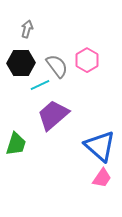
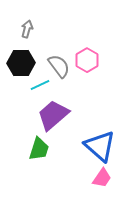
gray semicircle: moved 2 px right
green trapezoid: moved 23 px right, 5 px down
